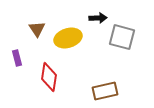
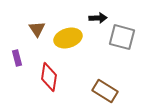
brown rectangle: rotated 45 degrees clockwise
